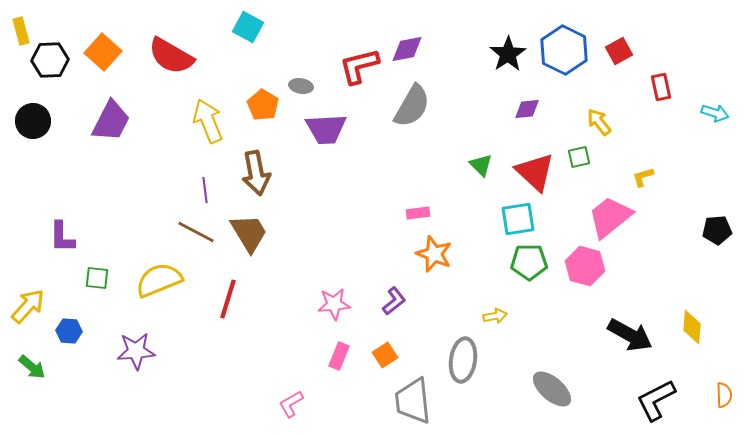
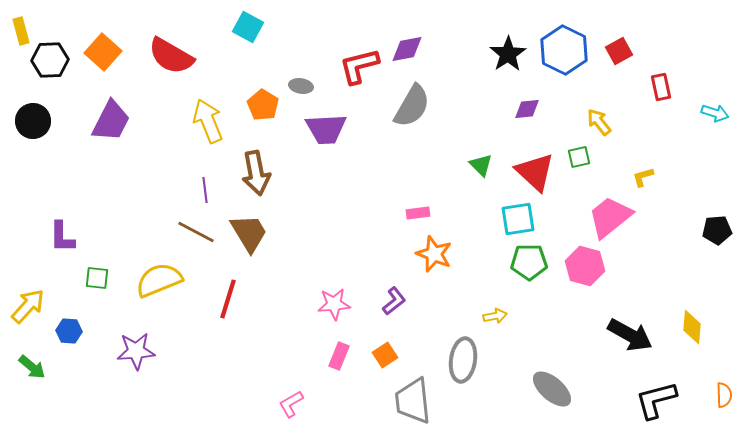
black L-shape at (656, 400): rotated 12 degrees clockwise
